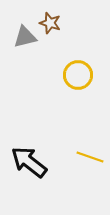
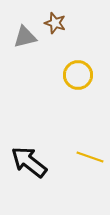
brown star: moved 5 px right
